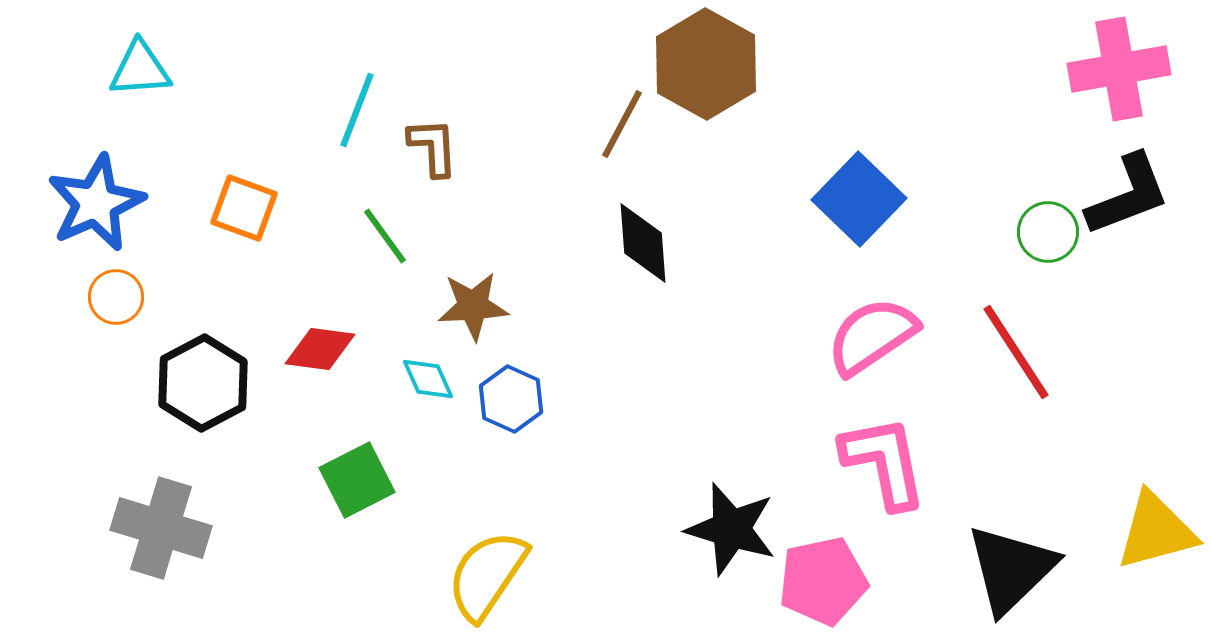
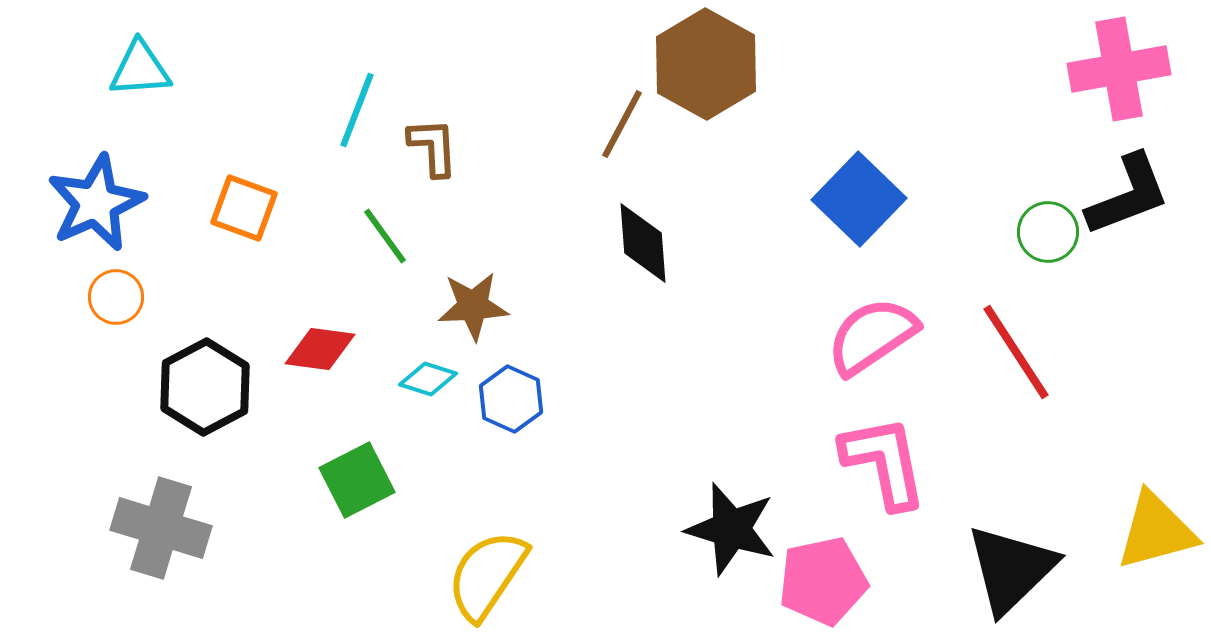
cyan diamond: rotated 48 degrees counterclockwise
black hexagon: moved 2 px right, 4 px down
